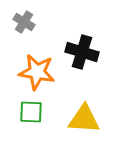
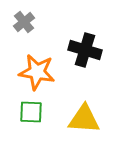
gray cross: rotated 20 degrees clockwise
black cross: moved 3 px right, 2 px up
